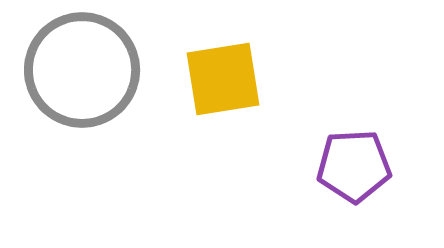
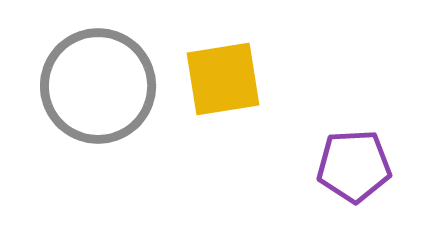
gray circle: moved 16 px right, 16 px down
